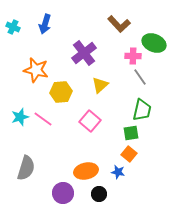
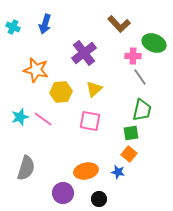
yellow triangle: moved 6 px left, 4 px down
pink square: rotated 30 degrees counterclockwise
black circle: moved 5 px down
